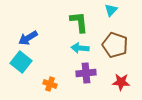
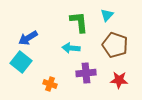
cyan triangle: moved 4 px left, 5 px down
cyan arrow: moved 9 px left
red star: moved 2 px left, 2 px up
